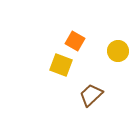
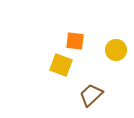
orange square: rotated 24 degrees counterclockwise
yellow circle: moved 2 px left, 1 px up
